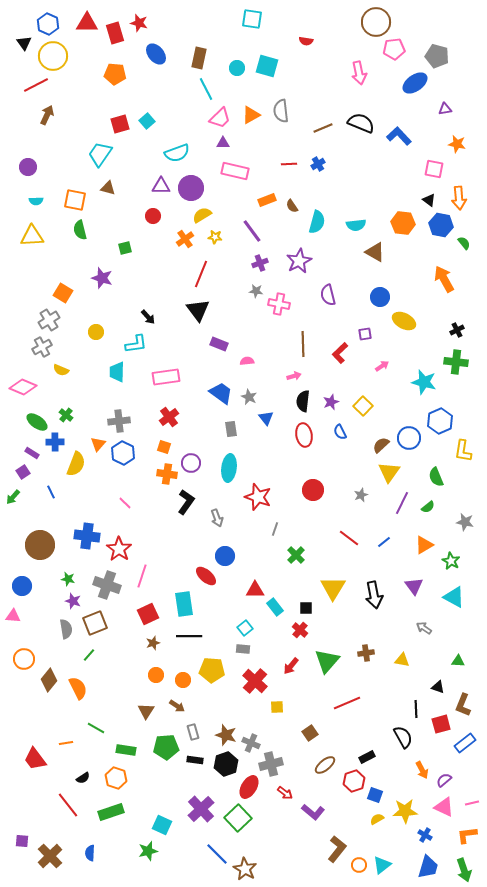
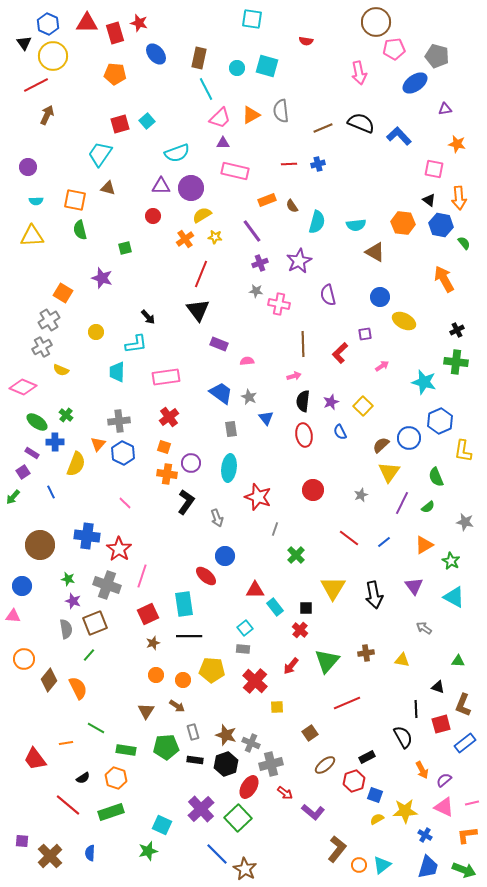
blue cross at (318, 164): rotated 16 degrees clockwise
red line at (68, 805): rotated 12 degrees counterclockwise
green arrow at (464, 870): rotated 50 degrees counterclockwise
